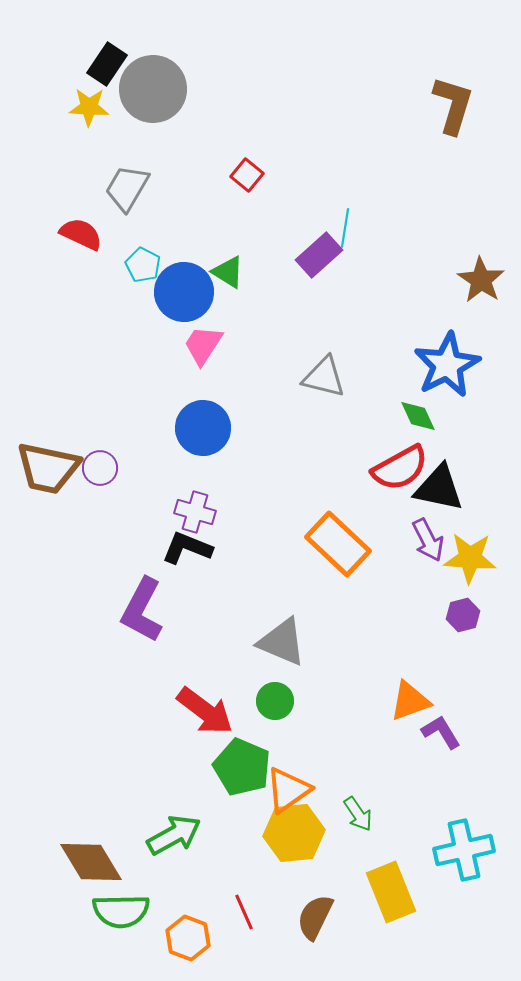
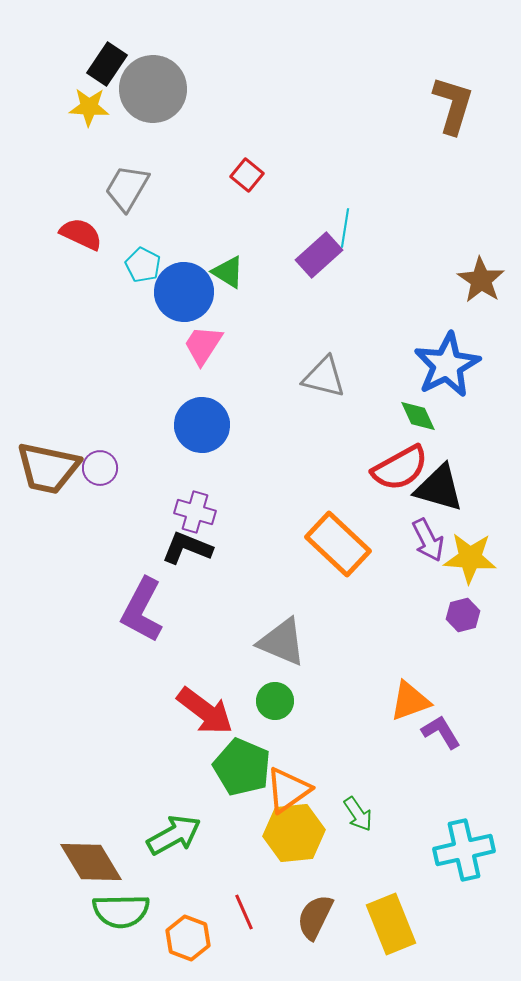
blue circle at (203, 428): moved 1 px left, 3 px up
black triangle at (439, 488): rotated 4 degrees clockwise
yellow rectangle at (391, 892): moved 32 px down
